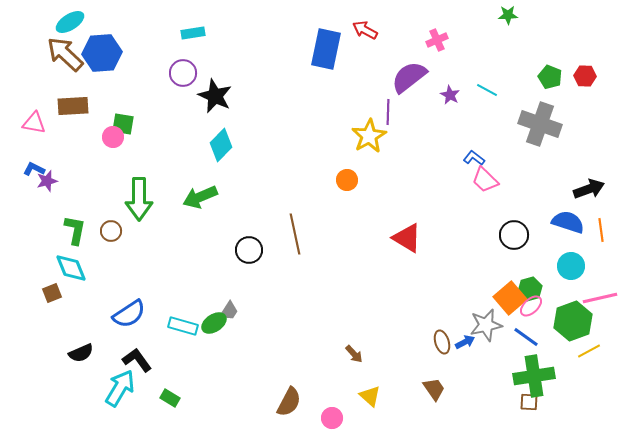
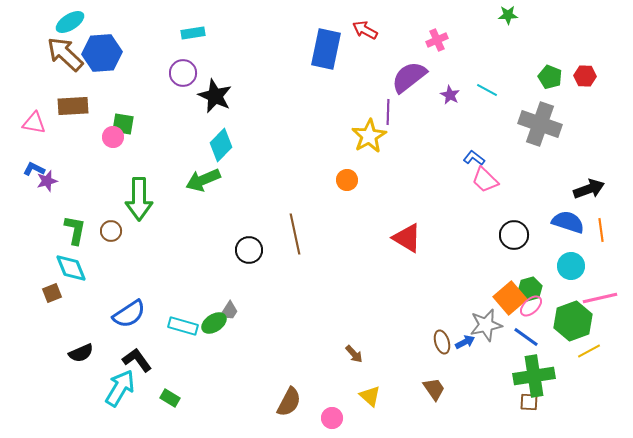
green arrow at (200, 197): moved 3 px right, 17 px up
